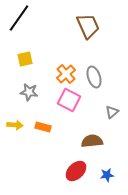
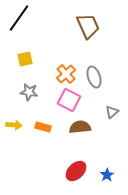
yellow arrow: moved 1 px left
brown semicircle: moved 12 px left, 14 px up
blue star: rotated 24 degrees counterclockwise
